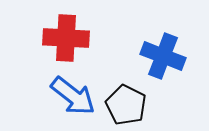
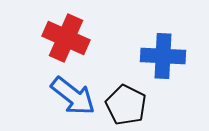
red cross: rotated 21 degrees clockwise
blue cross: rotated 18 degrees counterclockwise
